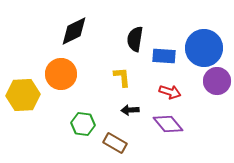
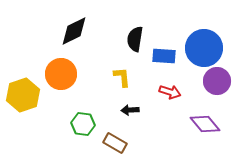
yellow hexagon: rotated 16 degrees counterclockwise
purple diamond: moved 37 px right
